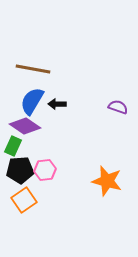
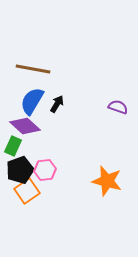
black arrow: rotated 120 degrees clockwise
purple diamond: rotated 8 degrees clockwise
black pentagon: rotated 16 degrees counterclockwise
orange square: moved 3 px right, 9 px up
